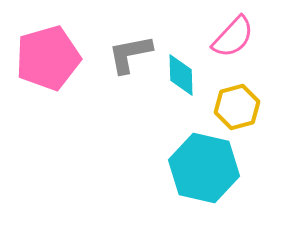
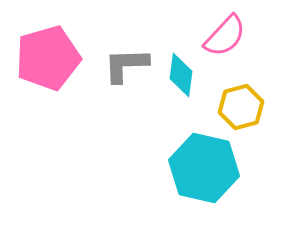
pink semicircle: moved 8 px left, 1 px up
gray L-shape: moved 4 px left, 11 px down; rotated 9 degrees clockwise
cyan diamond: rotated 9 degrees clockwise
yellow hexagon: moved 4 px right
